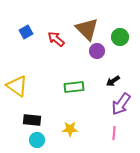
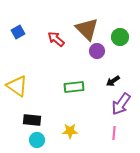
blue square: moved 8 px left
yellow star: moved 2 px down
